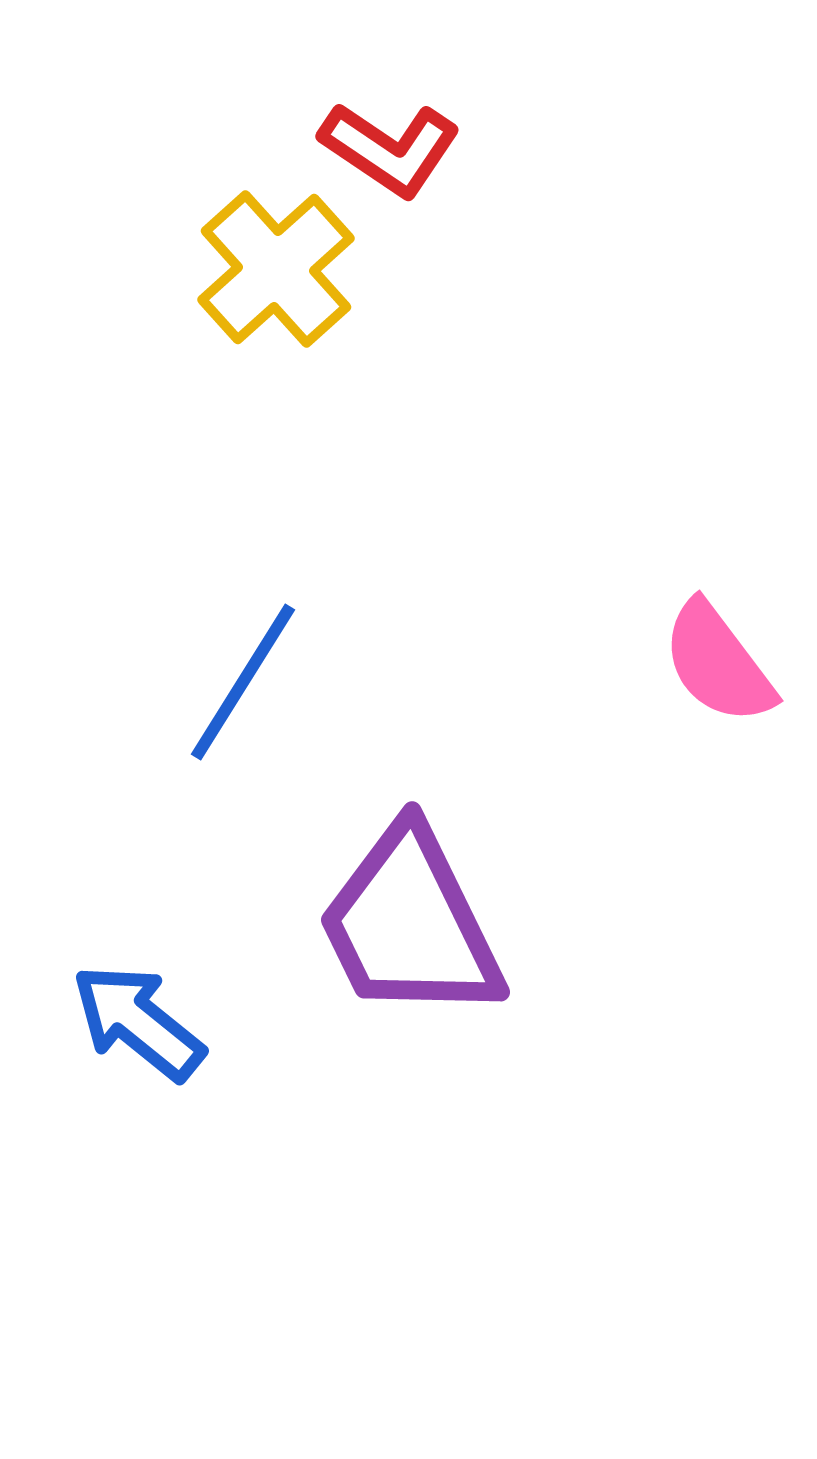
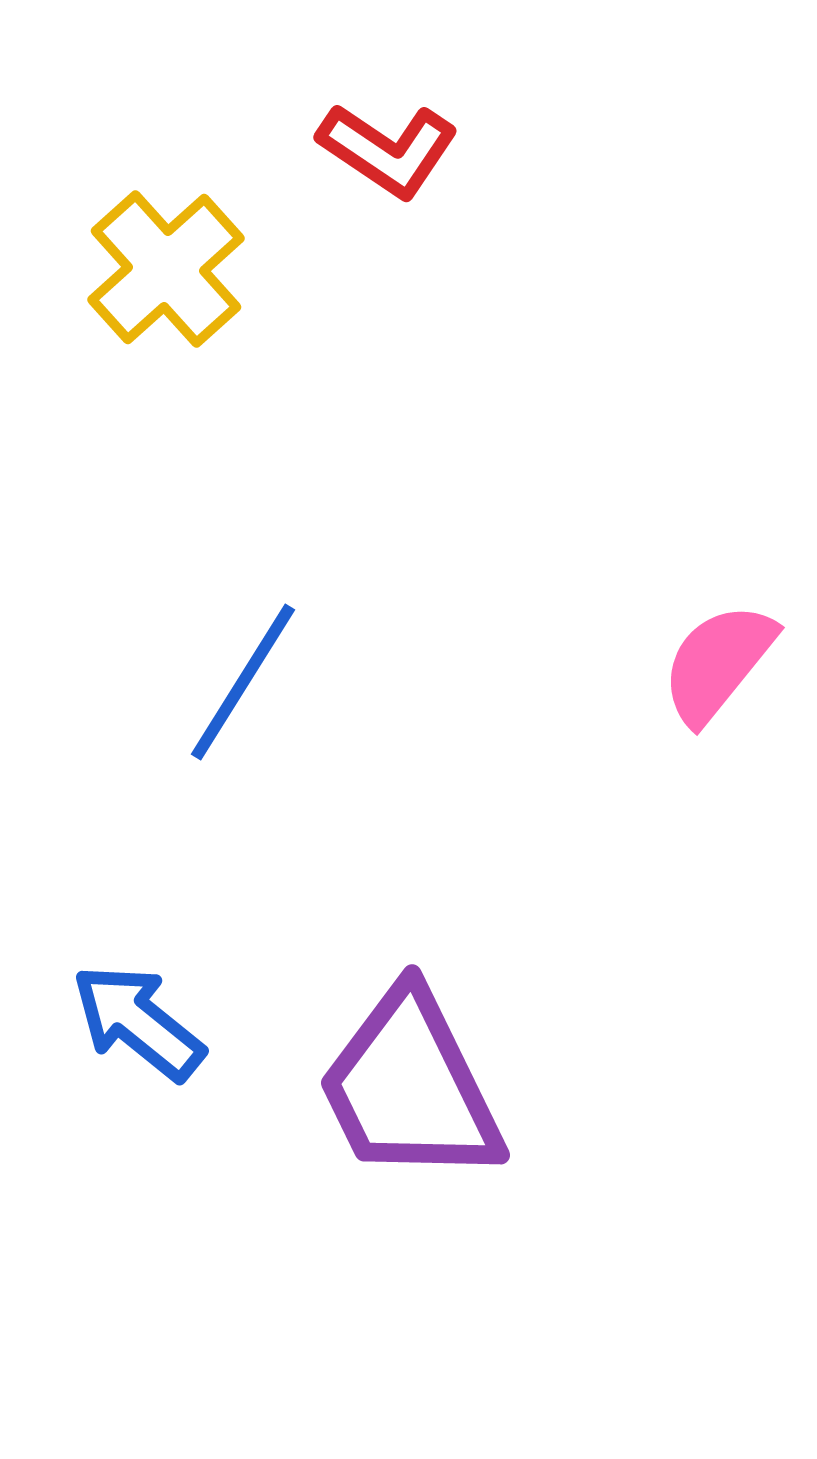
red L-shape: moved 2 px left, 1 px down
yellow cross: moved 110 px left
pink semicircle: rotated 76 degrees clockwise
purple trapezoid: moved 163 px down
